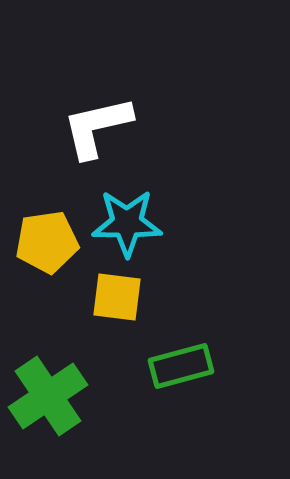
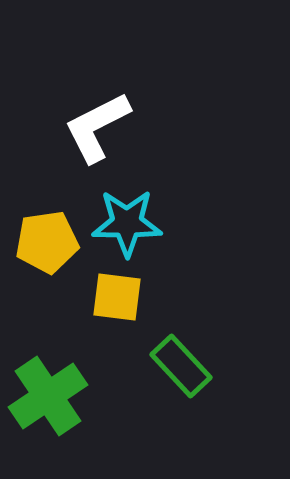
white L-shape: rotated 14 degrees counterclockwise
green rectangle: rotated 62 degrees clockwise
